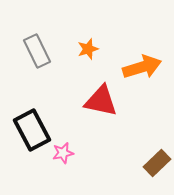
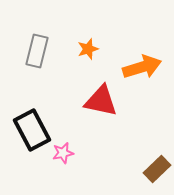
gray rectangle: rotated 40 degrees clockwise
brown rectangle: moved 6 px down
